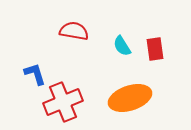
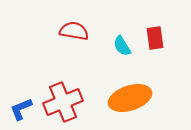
red rectangle: moved 11 px up
blue L-shape: moved 14 px left, 35 px down; rotated 95 degrees counterclockwise
